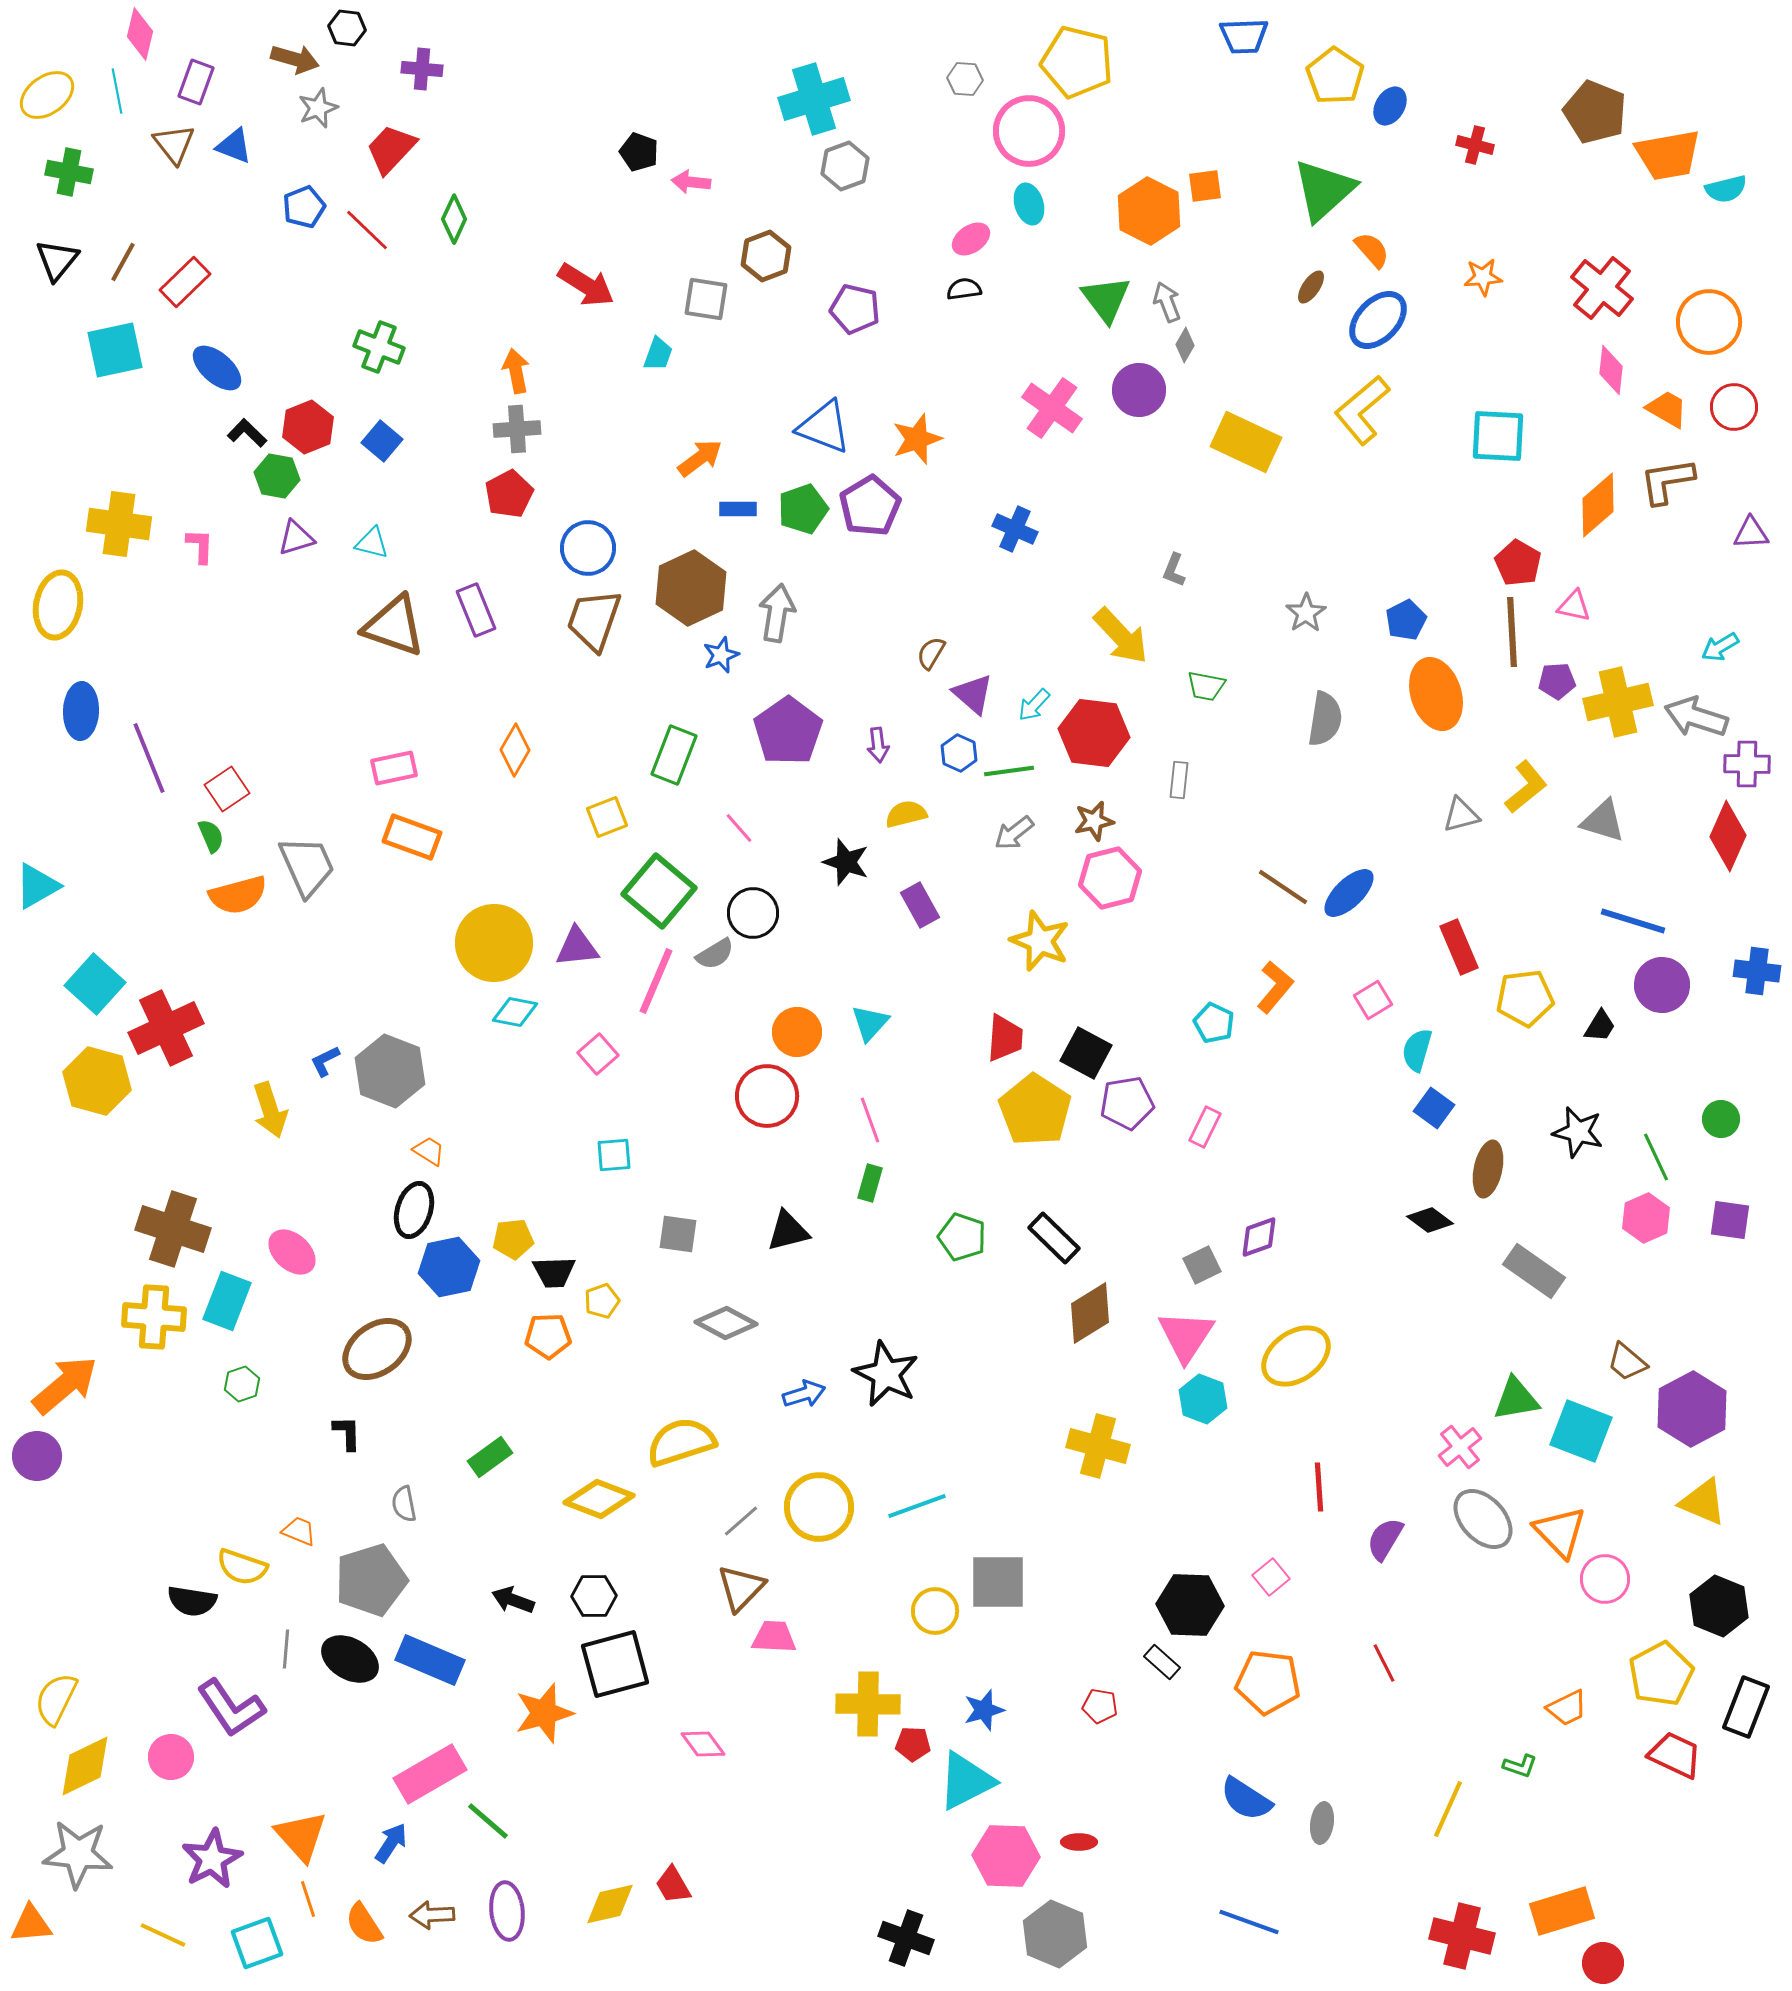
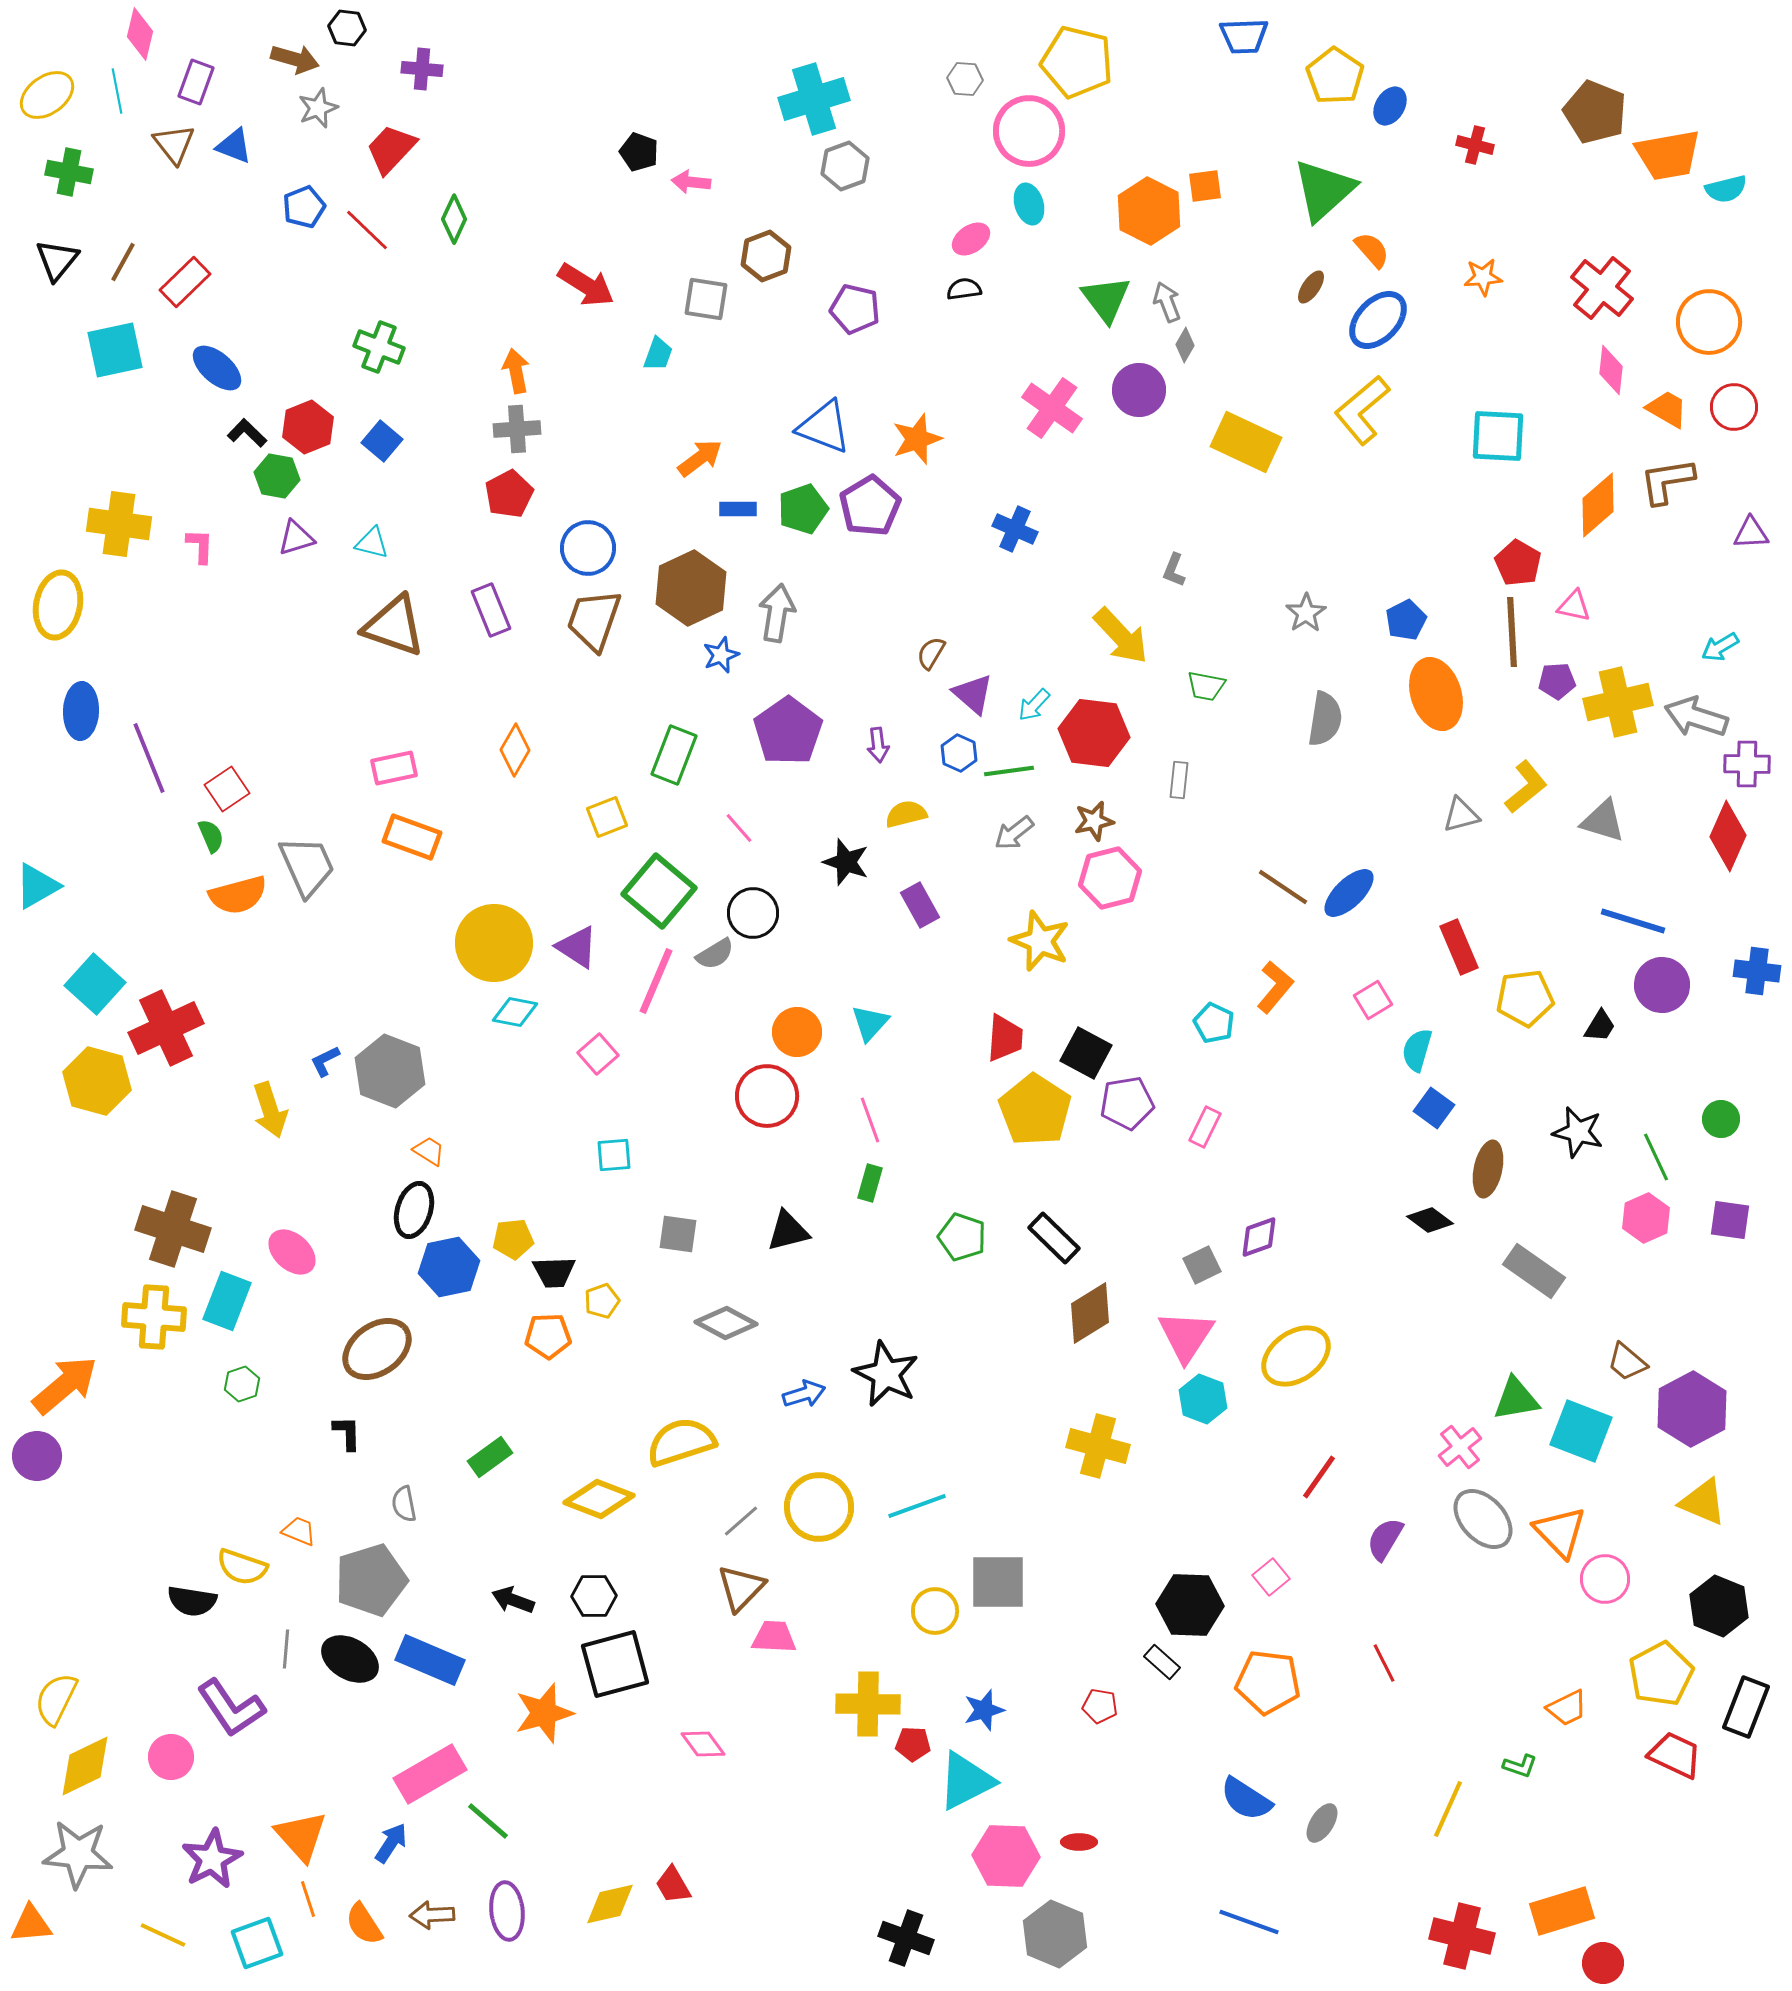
purple rectangle at (476, 610): moved 15 px right
purple triangle at (577, 947): rotated 39 degrees clockwise
red line at (1319, 1487): moved 10 px up; rotated 39 degrees clockwise
gray ellipse at (1322, 1823): rotated 24 degrees clockwise
